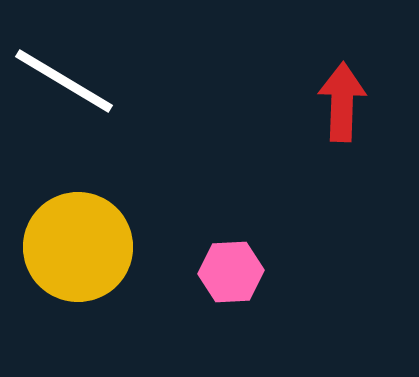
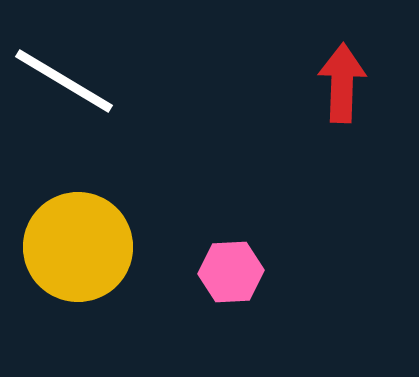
red arrow: moved 19 px up
